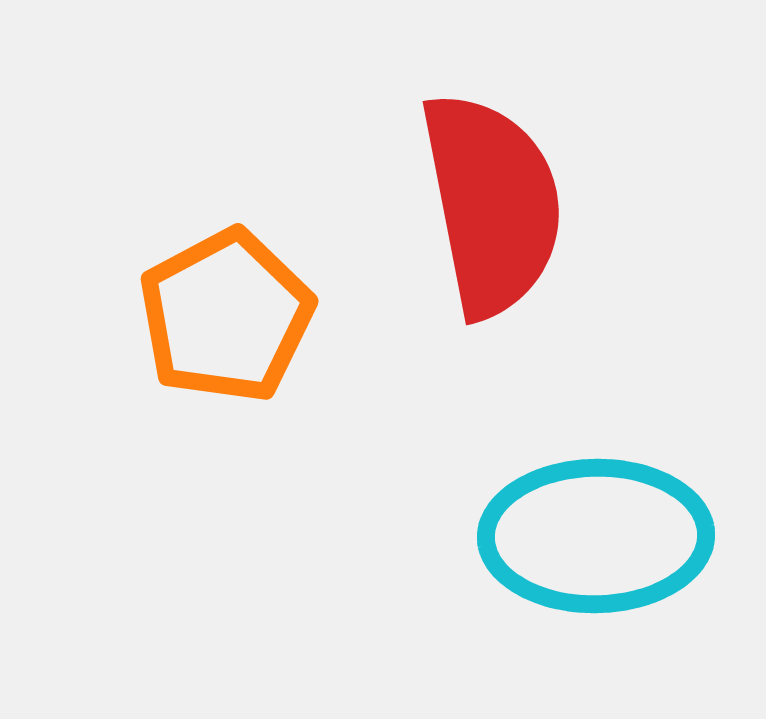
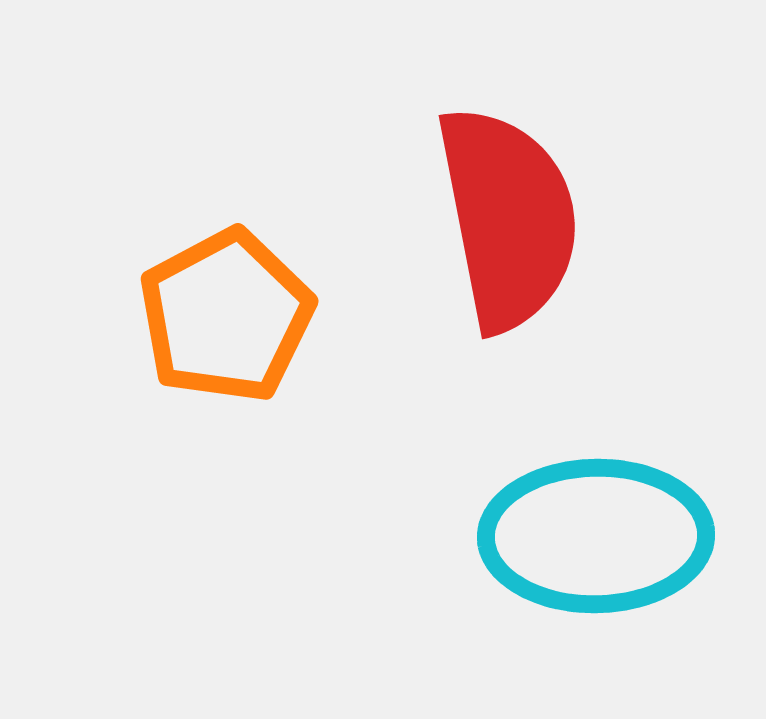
red semicircle: moved 16 px right, 14 px down
